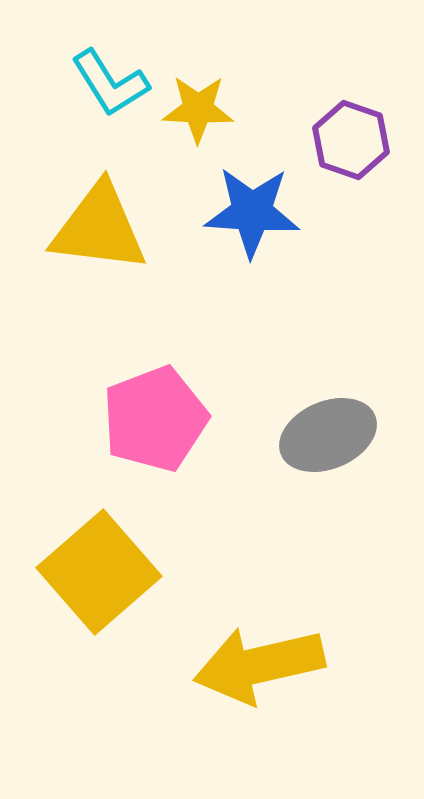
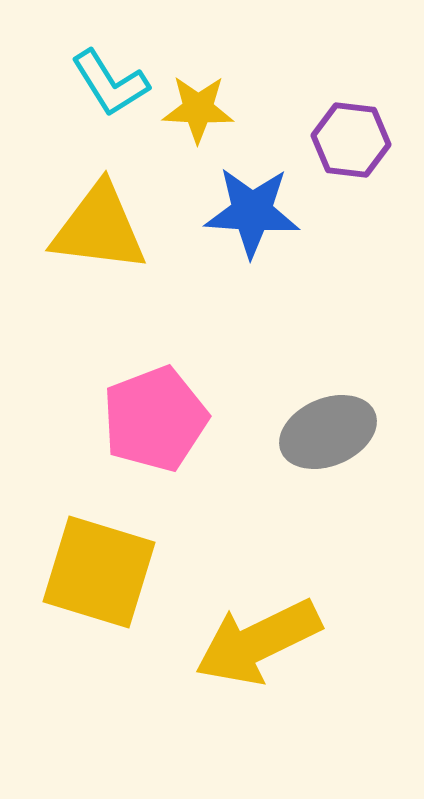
purple hexagon: rotated 12 degrees counterclockwise
gray ellipse: moved 3 px up
yellow square: rotated 32 degrees counterclockwise
yellow arrow: moved 1 px left, 23 px up; rotated 13 degrees counterclockwise
